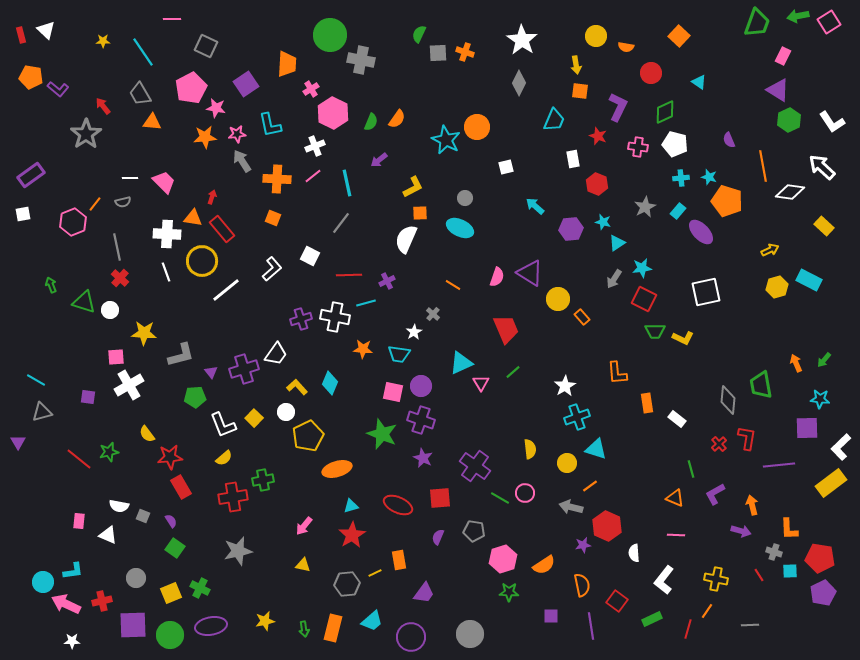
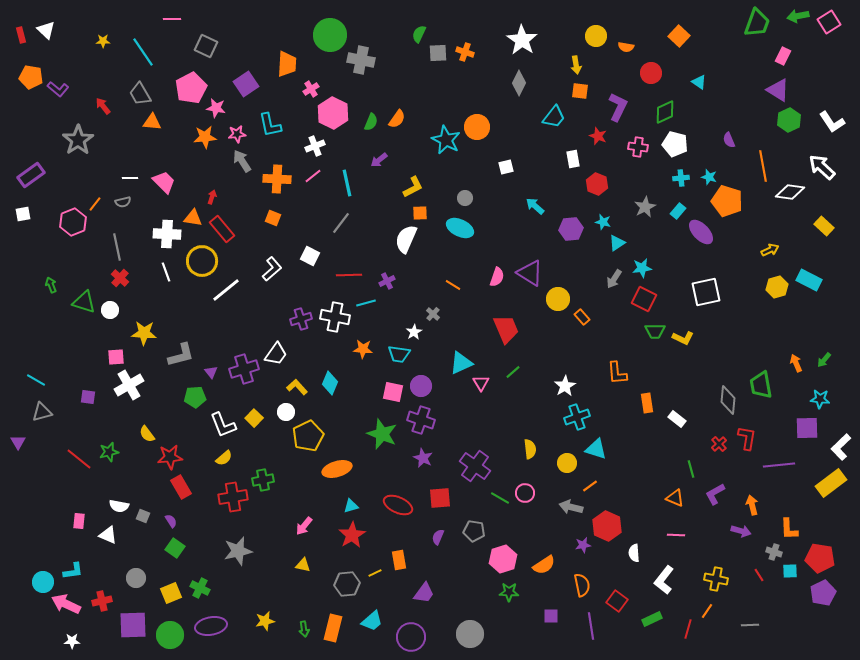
cyan trapezoid at (554, 120): moved 3 px up; rotated 15 degrees clockwise
gray star at (86, 134): moved 8 px left, 6 px down
